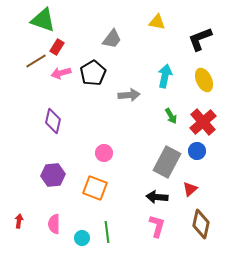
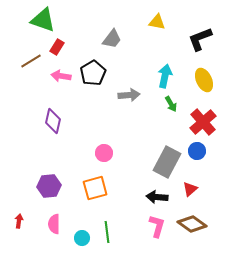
brown line: moved 5 px left
pink arrow: moved 3 px down; rotated 24 degrees clockwise
green arrow: moved 12 px up
purple hexagon: moved 4 px left, 11 px down
orange square: rotated 35 degrees counterclockwise
brown diamond: moved 9 px left; rotated 68 degrees counterclockwise
